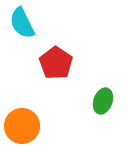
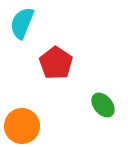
cyan semicircle: rotated 48 degrees clockwise
green ellipse: moved 4 px down; rotated 60 degrees counterclockwise
